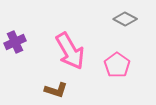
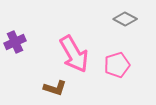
pink arrow: moved 4 px right, 3 px down
pink pentagon: rotated 20 degrees clockwise
brown L-shape: moved 1 px left, 2 px up
